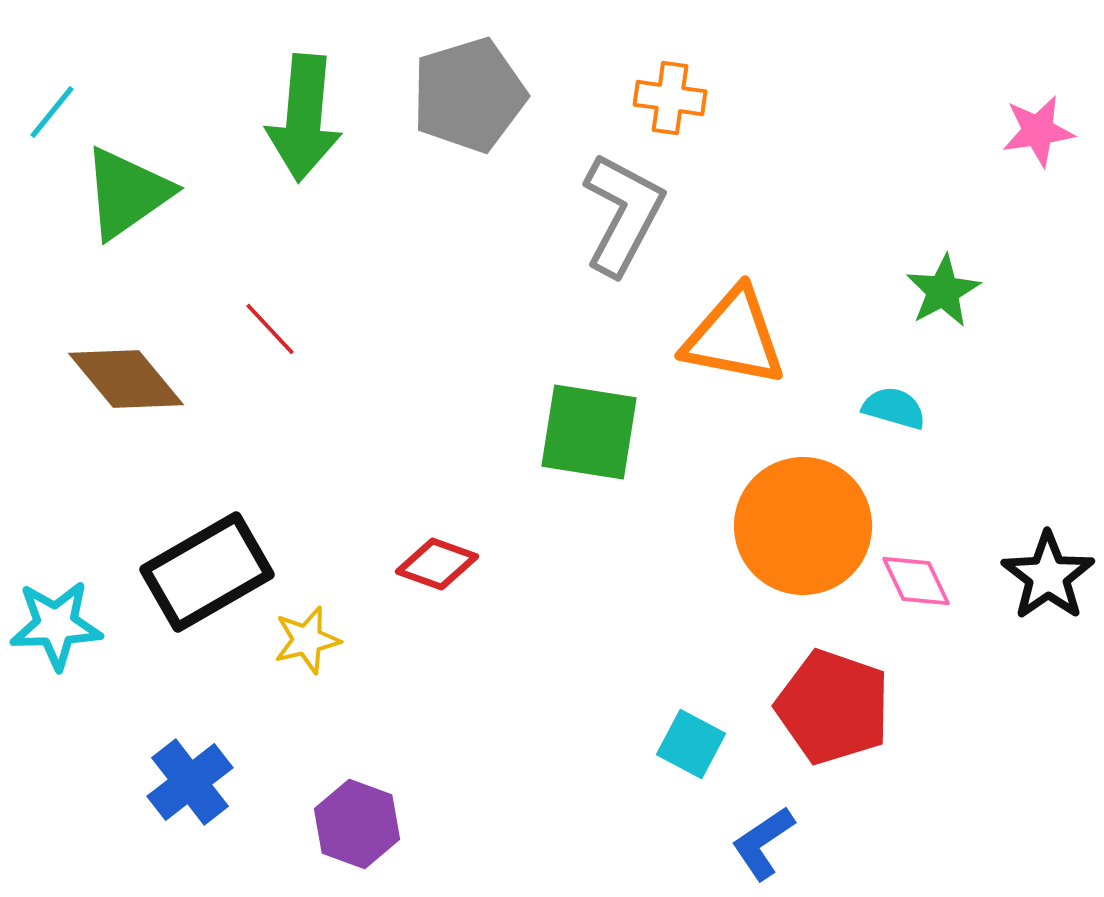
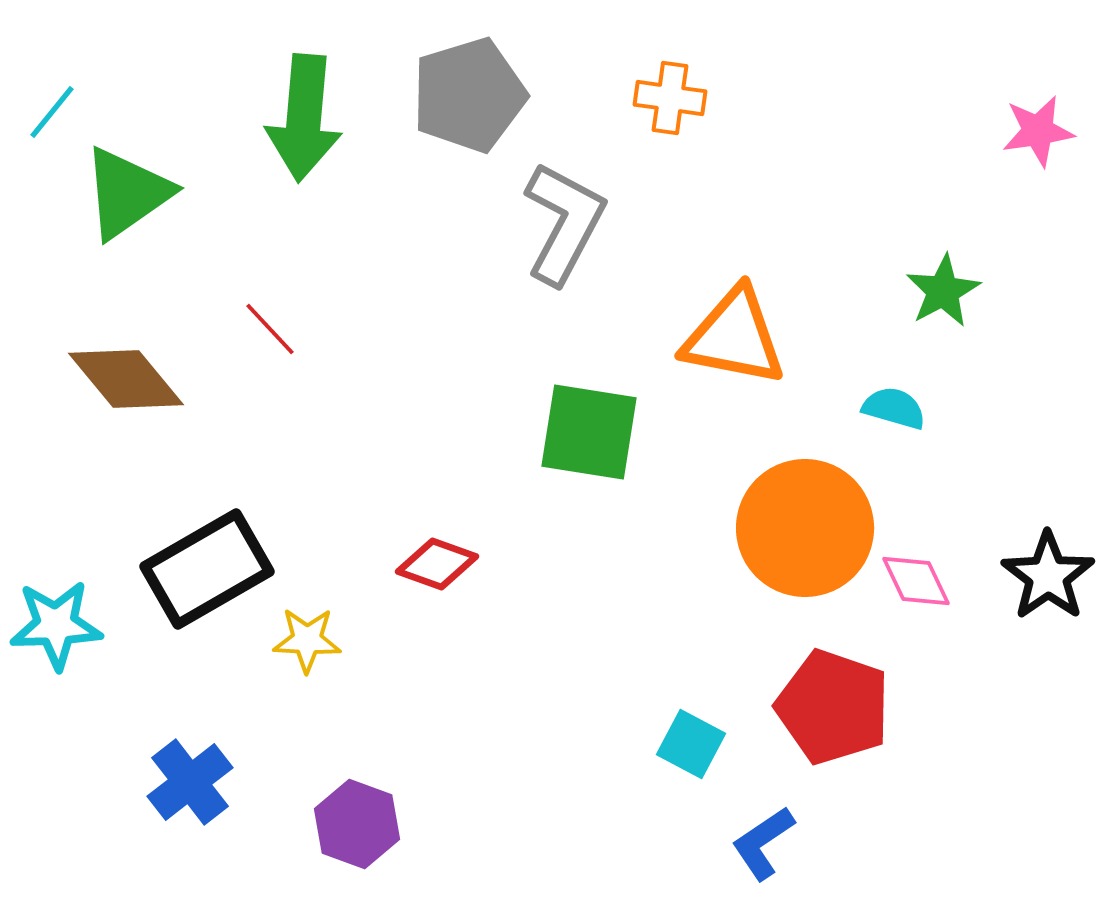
gray L-shape: moved 59 px left, 9 px down
orange circle: moved 2 px right, 2 px down
black rectangle: moved 3 px up
yellow star: rotated 16 degrees clockwise
